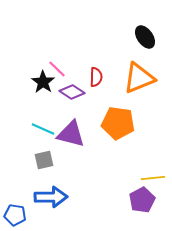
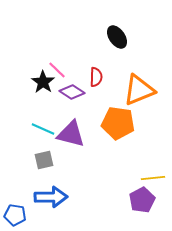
black ellipse: moved 28 px left
pink line: moved 1 px down
orange triangle: moved 12 px down
